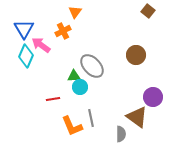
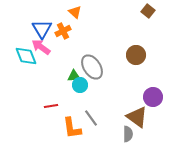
orange triangle: rotated 24 degrees counterclockwise
blue triangle: moved 18 px right
pink arrow: moved 2 px down
cyan diamond: rotated 45 degrees counterclockwise
gray ellipse: moved 1 px down; rotated 10 degrees clockwise
cyan circle: moved 2 px up
red line: moved 2 px left, 7 px down
gray line: rotated 24 degrees counterclockwise
orange L-shape: moved 2 px down; rotated 15 degrees clockwise
gray semicircle: moved 7 px right
